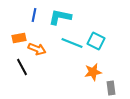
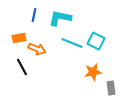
cyan L-shape: moved 1 px down
